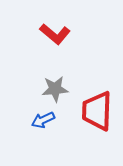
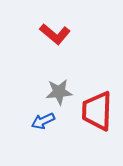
gray star: moved 4 px right, 3 px down
blue arrow: moved 1 px down
